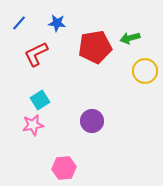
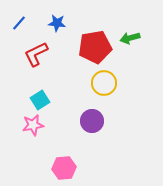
yellow circle: moved 41 px left, 12 px down
